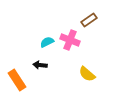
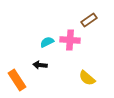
pink cross: rotated 18 degrees counterclockwise
yellow semicircle: moved 4 px down
